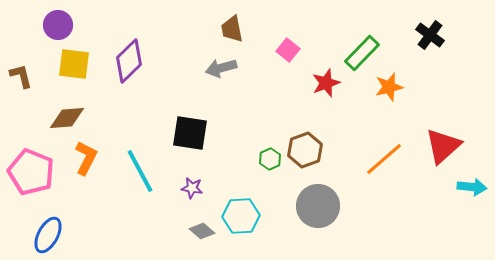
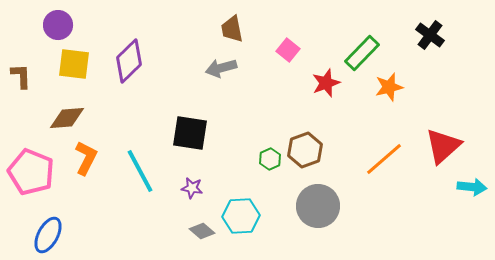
brown L-shape: rotated 12 degrees clockwise
